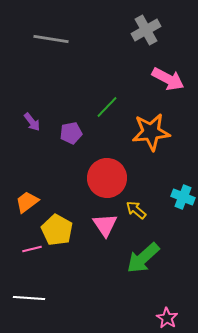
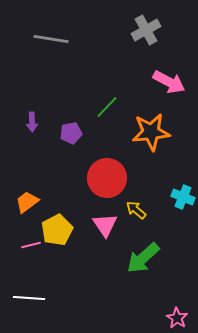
pink arrow: moved 1 px right, 3 px down
purple arrow: rotated 36 degrees clockwise
yellow pentagon: rotated 16 degrees clockwise
pink line: moved 1 px left, 4 px up
pink star: moved 10 px right
